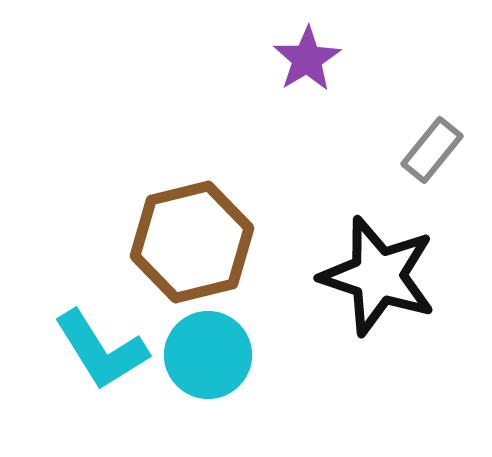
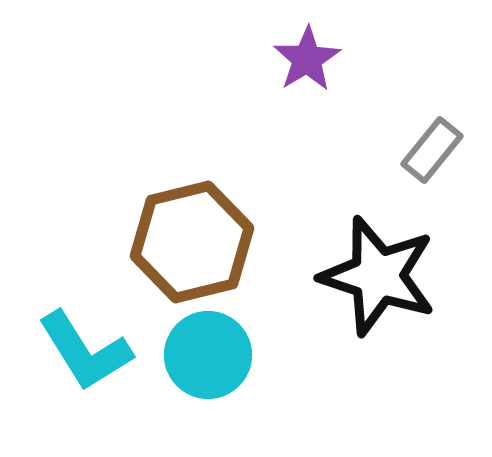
cyan L-shape: moved 16 px left, 1 px down
